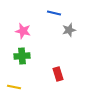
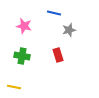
pink star: moved 1 px right, 5 px up
green cross: rotated 14 degrees clockwise
red rectangle: moved 19 px up
